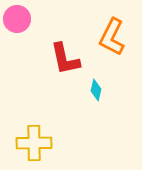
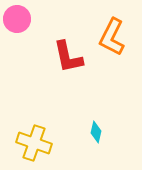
red L-shape: moved 3 px right, 2 px up
cyan diamond: moved 42 px down
yellow cross: rotated 20 degrees clockwise
